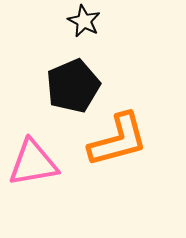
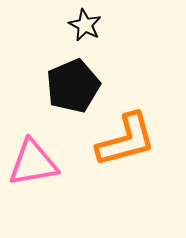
black star: moved 1 px right, 4 px down
orange L-shape: moved 8 px right
